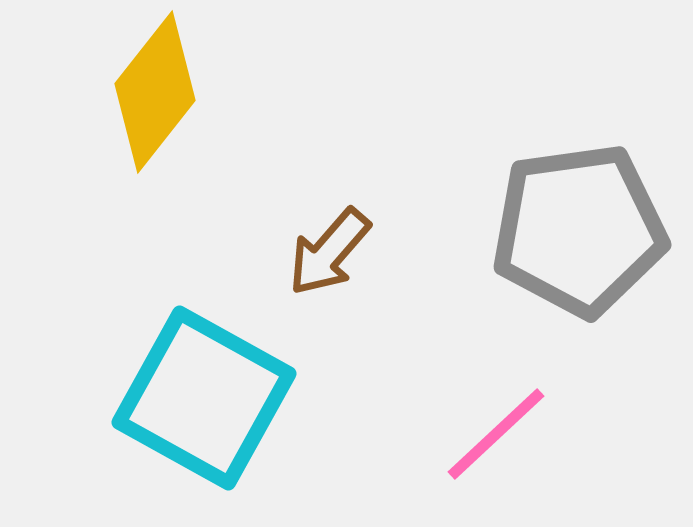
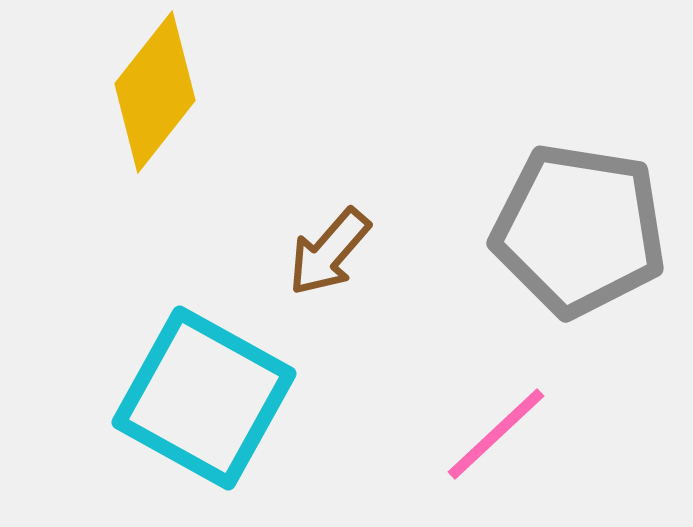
gray pentagon: rotated 17 degrees clockwise
